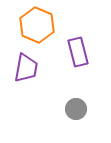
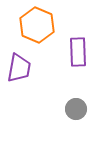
purple rectangle: rotated 12 degrees clockwise
purple trapezoid: moved 7 px left
